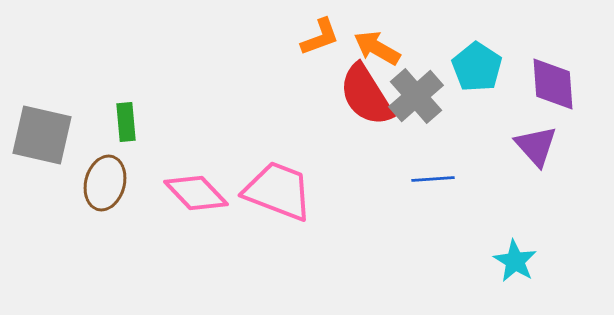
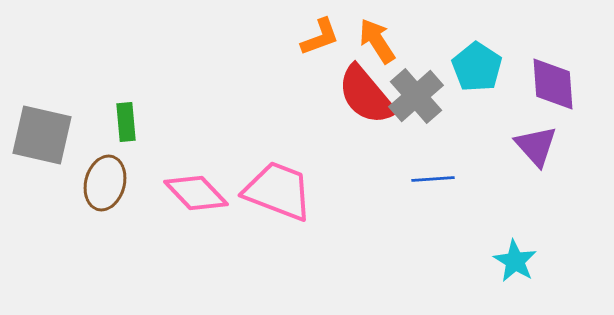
orange arrow: moved 7 px up; rotated 27 degrees clockwise
red semicircle: rotated 8 degrees counterclockwise
